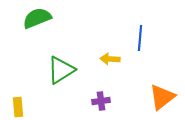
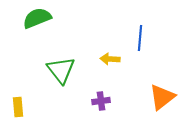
green triangle: rotated 36 degrees counterclockwise
